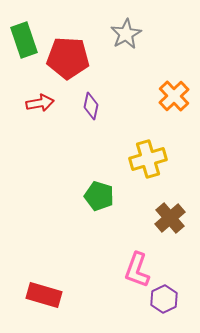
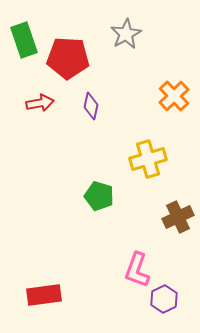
brown cross: moved 8 px right, 1 px up; rotated 16 degrees clockwise
red rectangle: rotated 24 degrees counterclockwise
